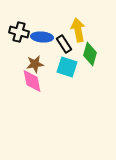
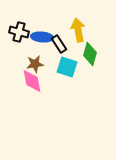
black rectangle: moved 5 px left
